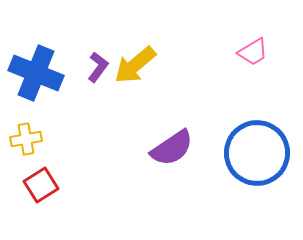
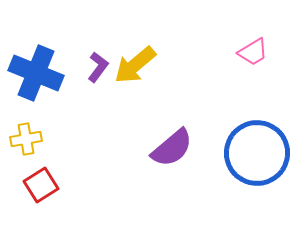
purple semicircle: rotated 6 degrees counterclockwise
